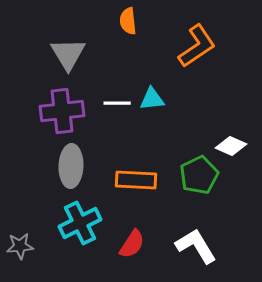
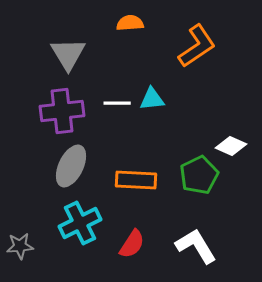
orange semicircle: moved 2 px right, 2 px down; rotated 92 degrees clockwise
gray ellipse: rotated 24 degrees clockwise
